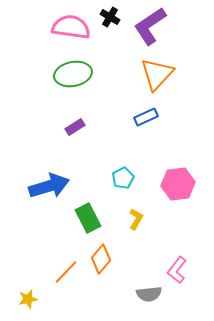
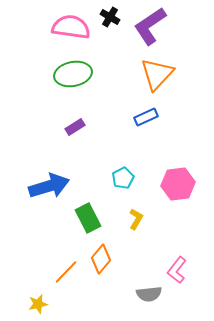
yellow star: moved 10 px right, 5 px down
